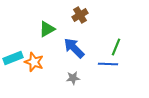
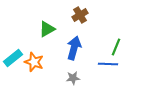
blue arrow: rotated 60 degrees clockwise
cyan rectangle: rotated 18 degrees counterclockwise
